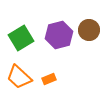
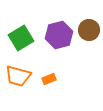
orange trapezoid: moved 1 px left, 1 px up; rotated 28 degrees counterclockwise
